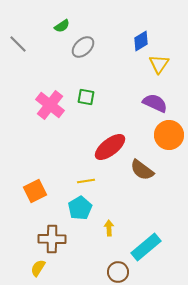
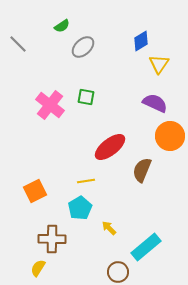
orange circle: moved 1 px right, 1 px down
brown semicircle: rotated 75 degrees clockwise
yellow arrow: rotated 42 degrees counterclockwise
